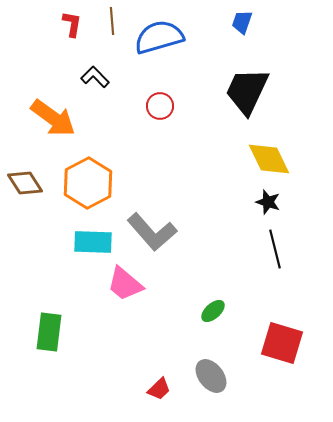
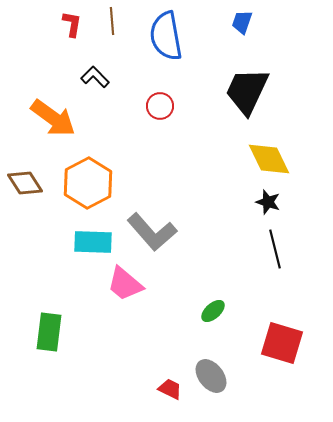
blue semicircle: moved 7 px right, 1 px up; rotated 84 degrees counterclockwise
red trapezoid: moved 11 px right; rotated 110 degrees counterclockwise
